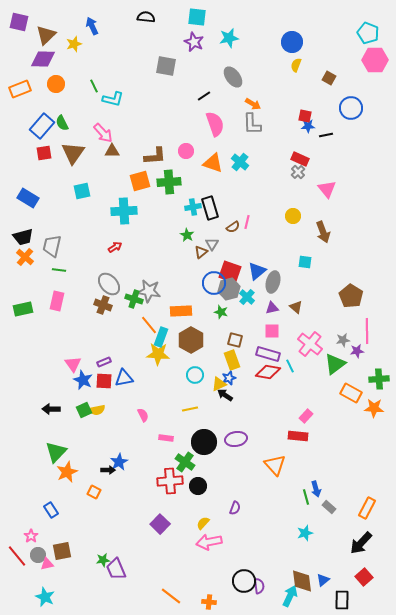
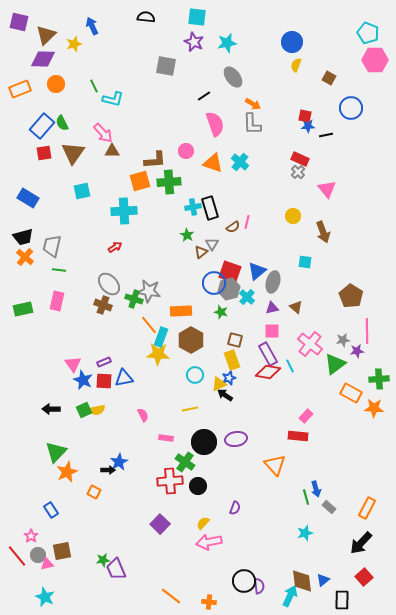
cyan star at (229, 38): moved 2 px left, 5 px down
brown L-shape at (155, 156): moved 4 px down
purple rectangle at (268, 354): rotated 45 degrees clockwise
